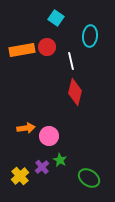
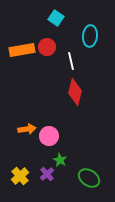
orange arrow: moved 1 px right, 1 px down
purple cross: moved 5 px right, 7 px down
